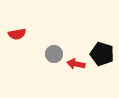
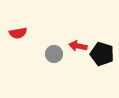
red semicircle: moved 1 px right, 1 px up
red arrow: moved 2 px right, 18 px up
